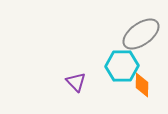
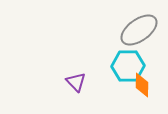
gray ellipse: moved 2 px left, 4 px up
cyan hexagon: moved 6 px right
